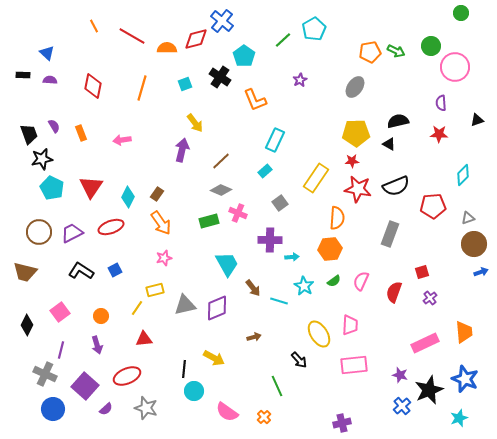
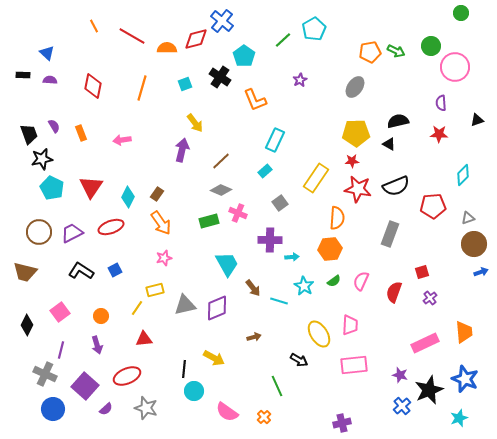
black arrow at (299, 360): rotated 18 degrees counterclockwise
